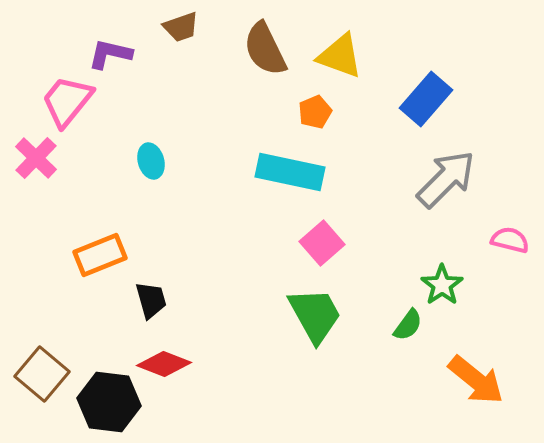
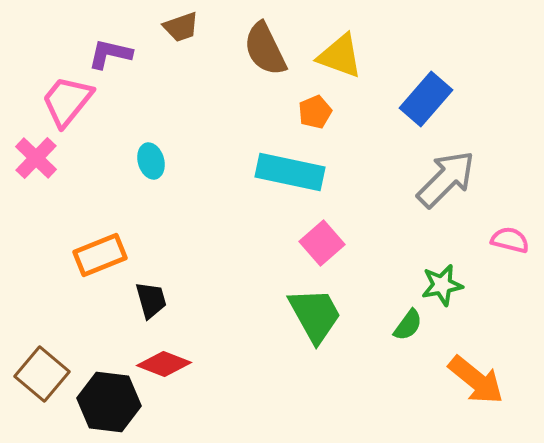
green star: rotated 24 degrees clockwise
